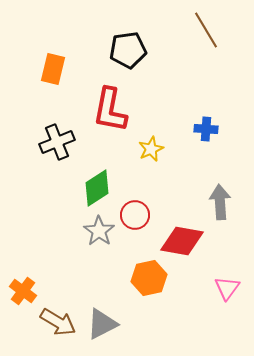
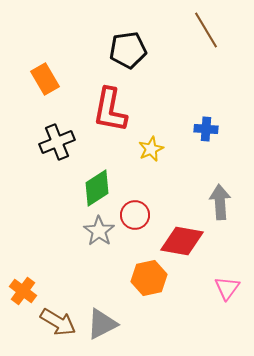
orange rectangle: moved 8 px left, 10 px down; rotated 44 degrees counterclockwise
